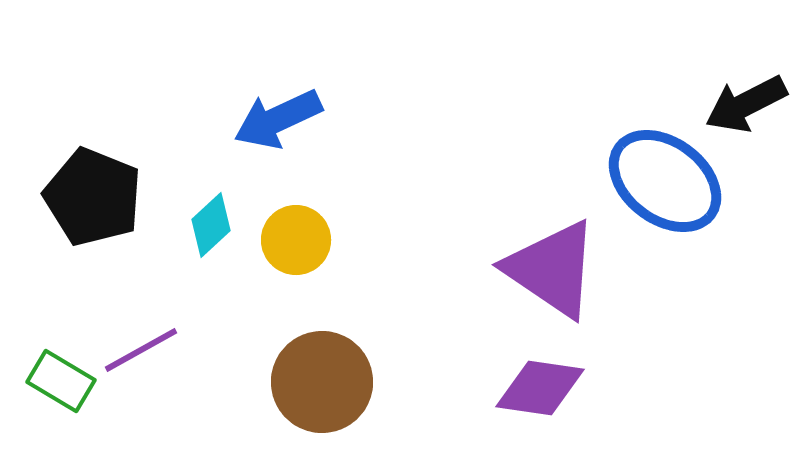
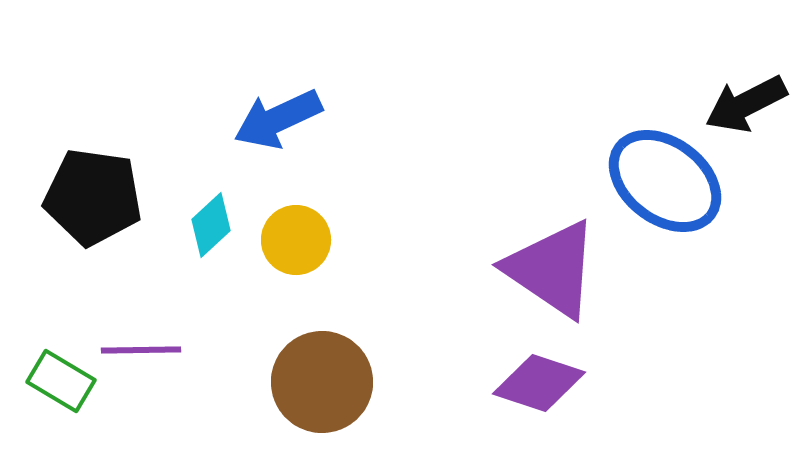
black pentagon: rotated 14 degrees counterclockwise
purple line: rotated 28 degrees clockwise
purple diamond: moved 1 px left, 5 px up; rotated 10 degrees clockwise
